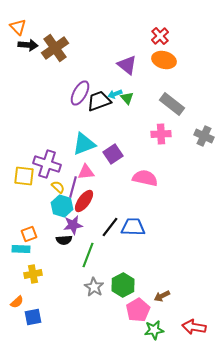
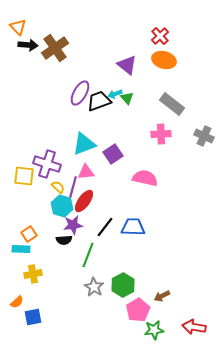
black line: moved 5 px left
orange square: rotated 14 degrees counterclockwise
